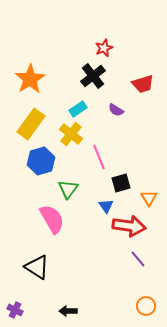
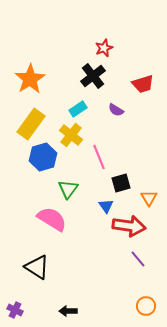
yellow cross: moved 1 px down
blue hexagon: moved 2 px right, 4 px up
pink semicircle: rotated 28 degrees counterclockwise
